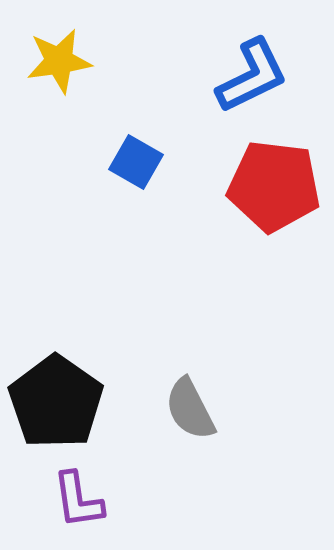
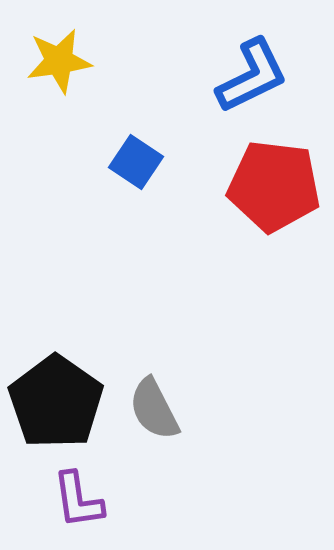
blue square: rotated 4 degrees clockwise
gray semicircle: moved 36 px left
